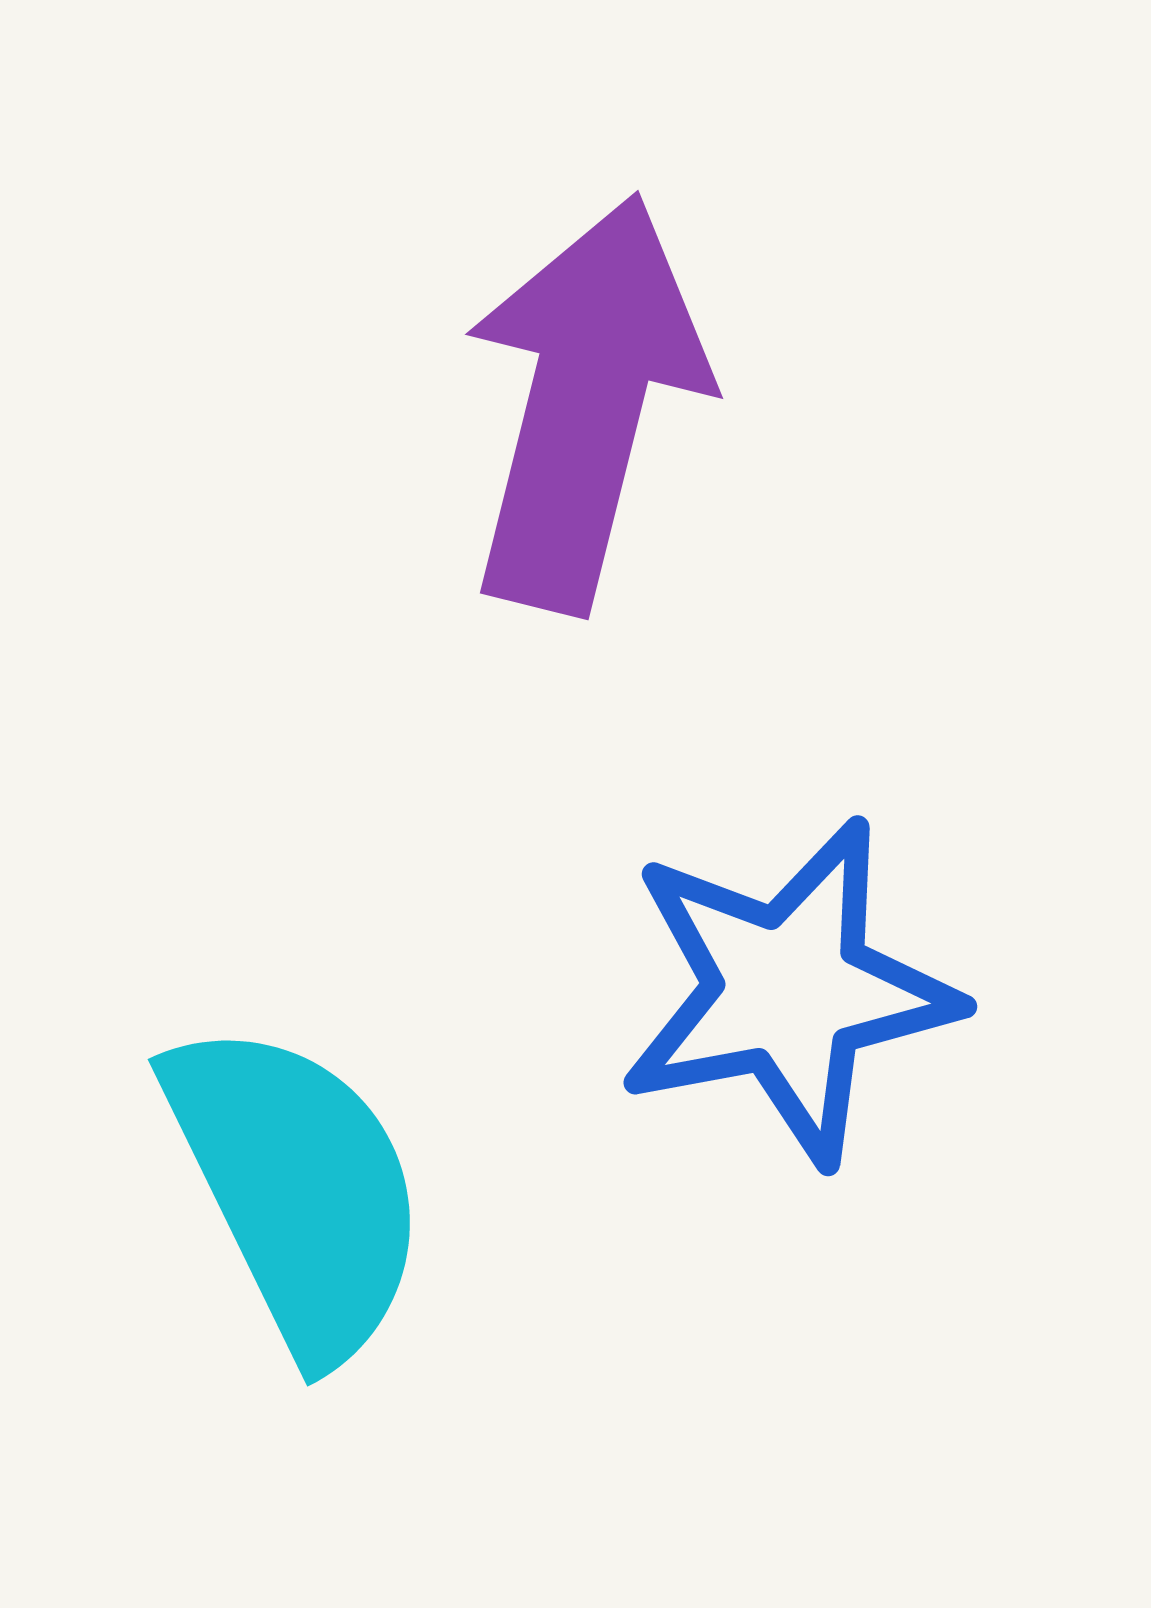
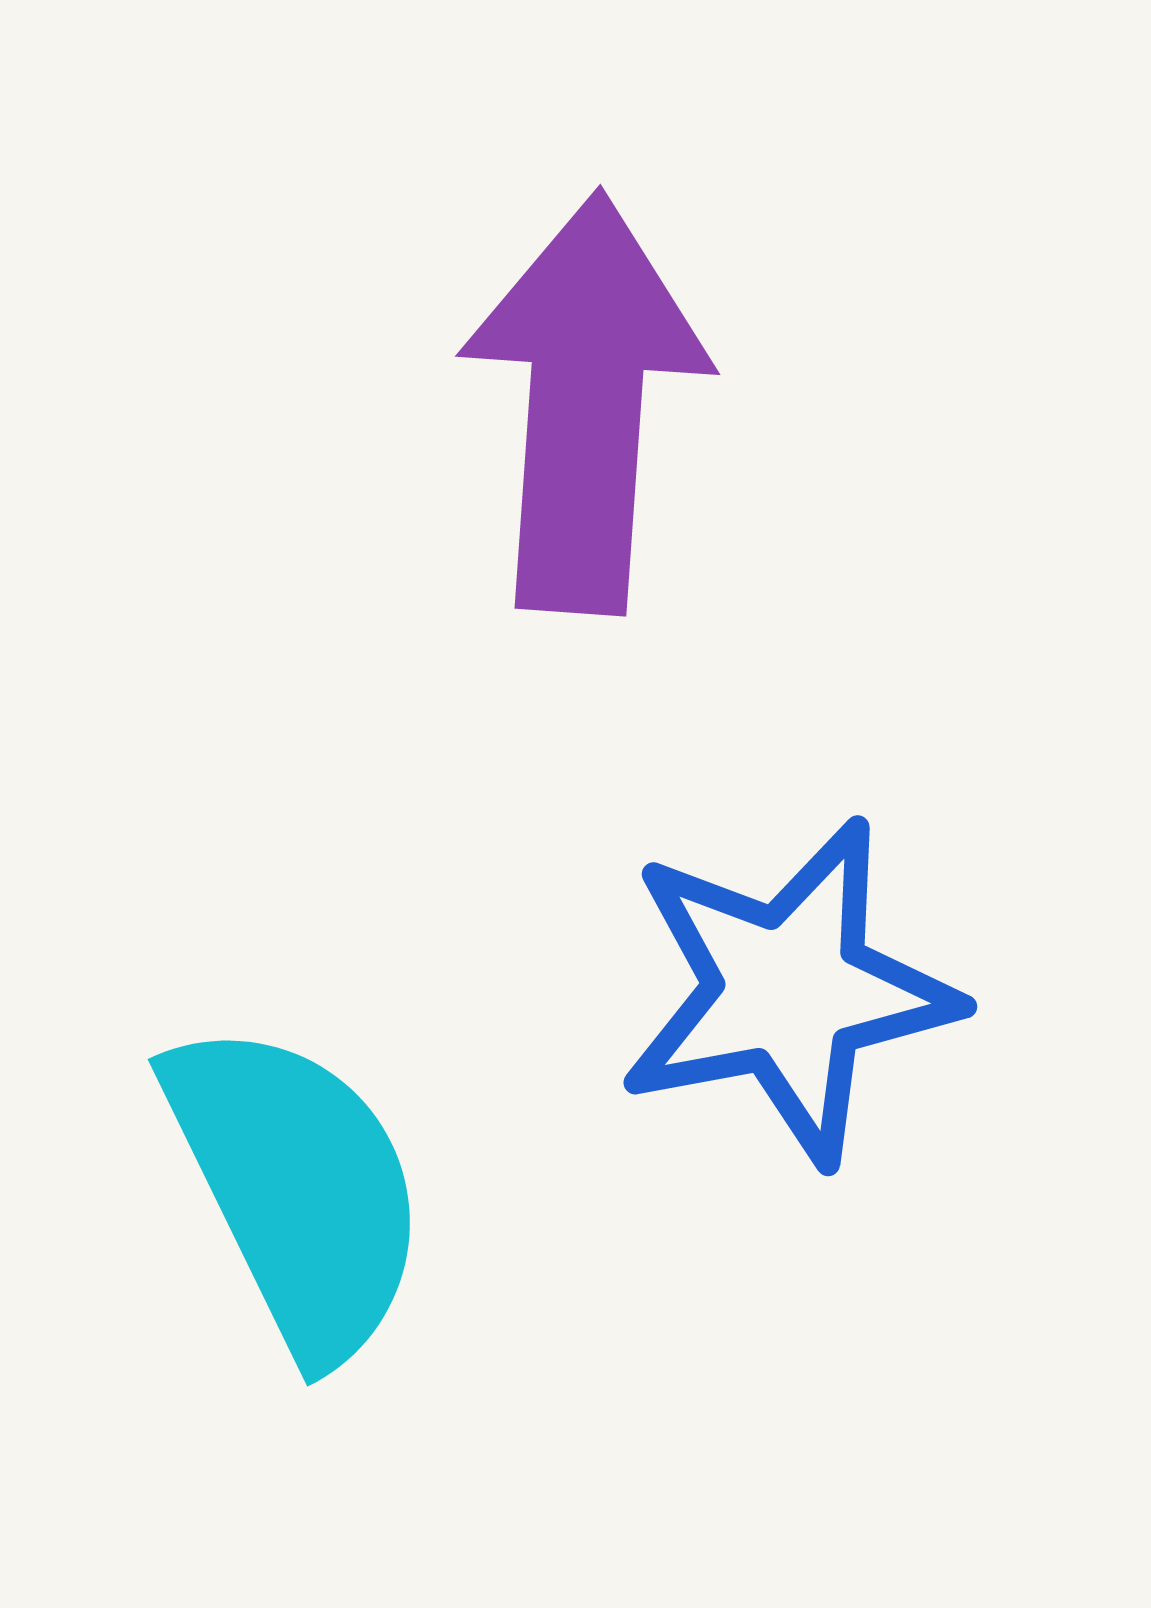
purple arrow: rotated 10 degrees counterclockwise
